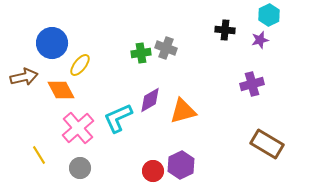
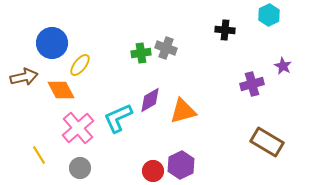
purple star: moved 23 px right, 26 px down; rotated 30 degrees counterclockwise
brown rectangle: moved 2 px up
